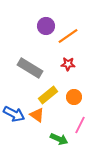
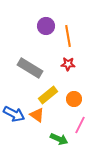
orange line: rotated 65 degrees counterclockwise
orange circle: moved 2 px down
